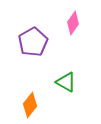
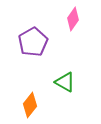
pink diamond: moved 4 px up
green triangle: moved 1 px left
